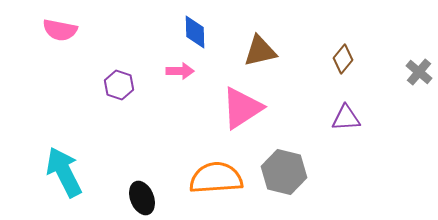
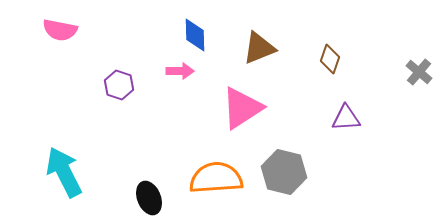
blue diamond: moved 3 px down
brown triangle: moved 1 px left, 3 px up; rotated 9 degrees counterclockwise
brown diamond: moved 13 px left; rotated 20 degrees counterclockwise
black ellipse: moved 7 px right
